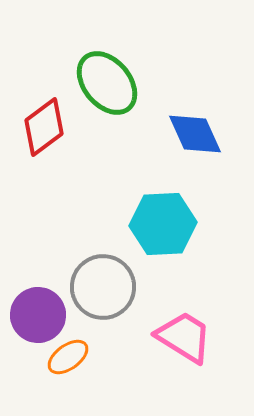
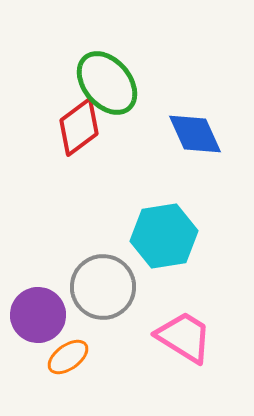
red diamond: moved 35 px right
cyan hexagon: moved 1 px right, 12 px down; rotated 6 degrees counterclockwise
